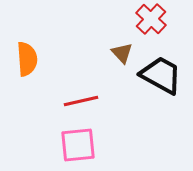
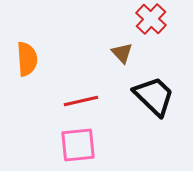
black trapezoid: moved 7 px left, 21 px down; rotated 15 degrees clockwise
